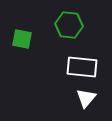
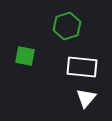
green hexagon: moved 2 px left, 1 px down; rotated 24 degrees counterclockwise
green square: moved 3 px right, 17 px down
